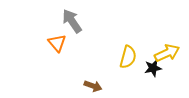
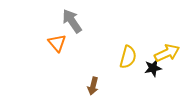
brown arrow: rotated 84 degrees clockwise
